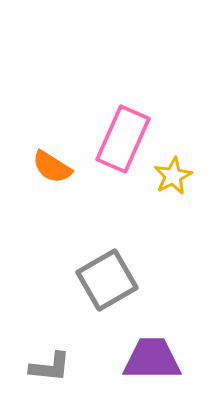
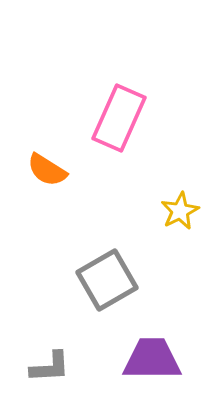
pink rectangle: moved 4 px left, 21 px up
orange semicircle: moved 5 px left, 3 px down
yellow star: moved 7 px right, 35 px down
gray L-shape: rotated 9 degrees counterclockwise
